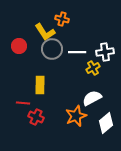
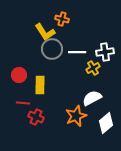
red circle: moved 29 px down
